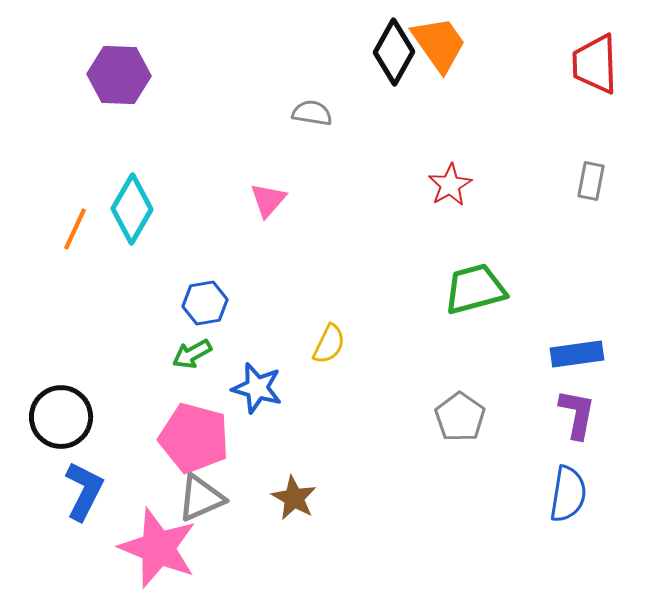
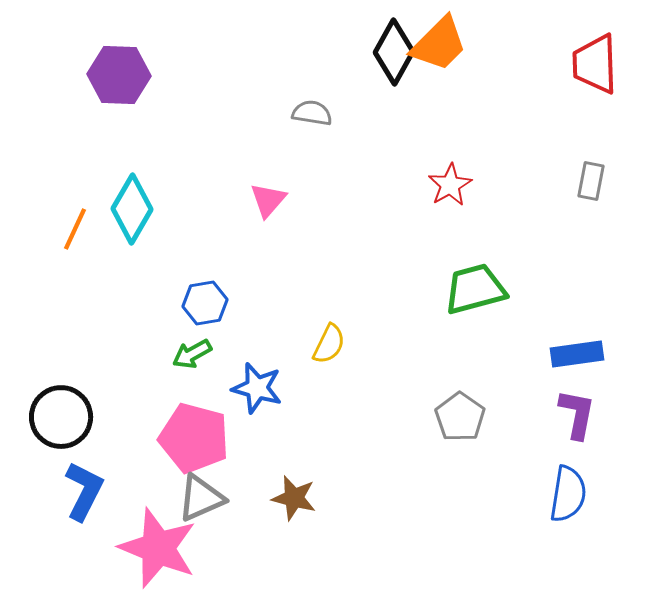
orange trapezoid: rotated 80 degrees clockwise
brown star: rotated 15 degrees counterclockwise
